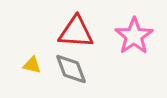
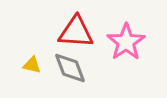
pink star: moved 8 px left, 6 px down
gray diamond: moved 1 px left, 1 px up
